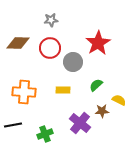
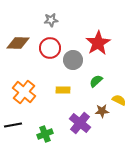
gray circle: moved 2 px up
green semicircle: moved 4 px up
orange cross: rotated 35 degrees clockwise
